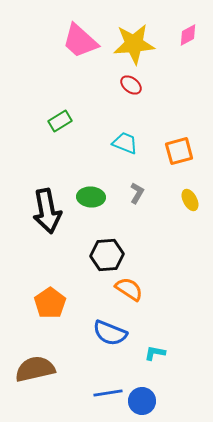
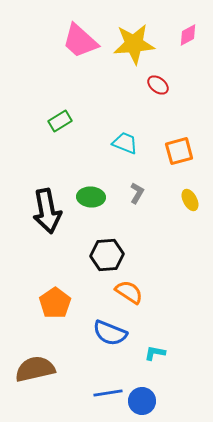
red ellipse: moved 27 px right
orange semicircle: moved 3 px down
orange pentagon: moved 5 px right
